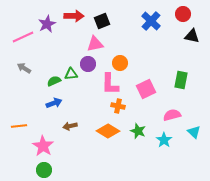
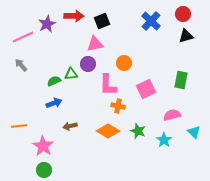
black triangle: moved 6 px left; rotated 28 degrees counterclockwise
orange circle: moved 4 px right
gray arrow: moved 3 px left, 3 px up; rotated 16 degrees clockwise
pink L-shape: moved 2 px left, 1 px down
